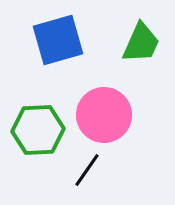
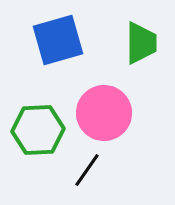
green trapezoid: rotated 24 degrees counterclockwise
pink circle: moved 2 px up
